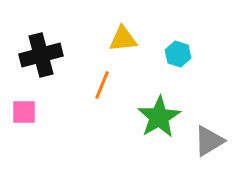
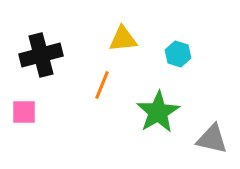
green star: moved 1 px left, 5 px up
gray triangle: moved 3 px right, 2 px up; rotated 44 degrees clockwise
